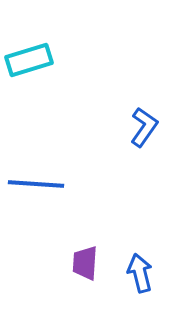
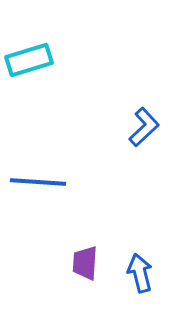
blue L-shape: rotated 12 degrees clockwise
blue line: moved 2 px right, 2 px up
